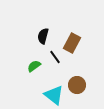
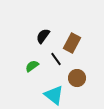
black semicircle: rotated 21 degrees clockwise
black line: moved 1 px right, 2 px down
green semicircle: moved 2 px left
brown circle: moved 7 px up
